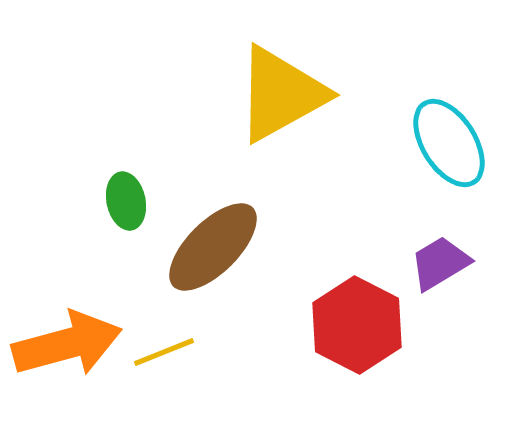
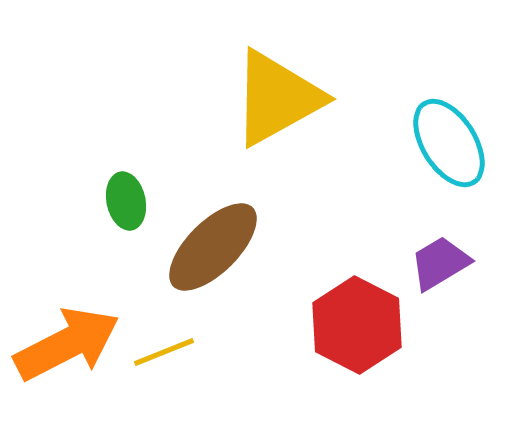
yellow triangle: moved 4 px left, 4 px down
orange arrow: rotated 12 degrees counterclockwise
